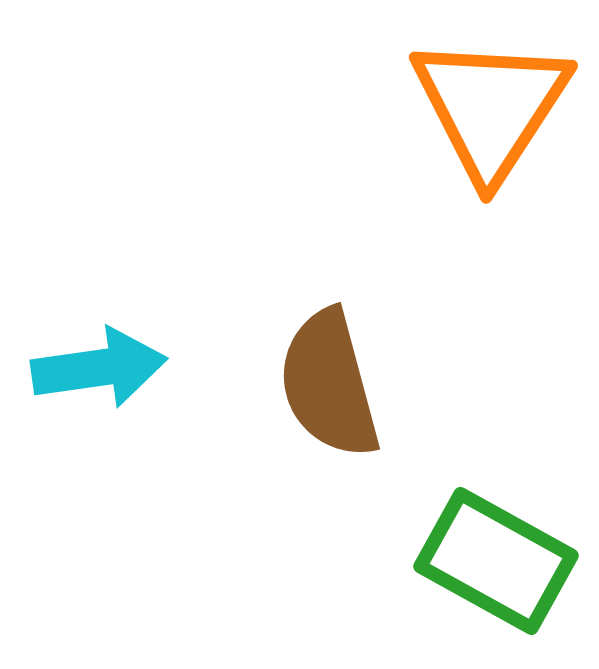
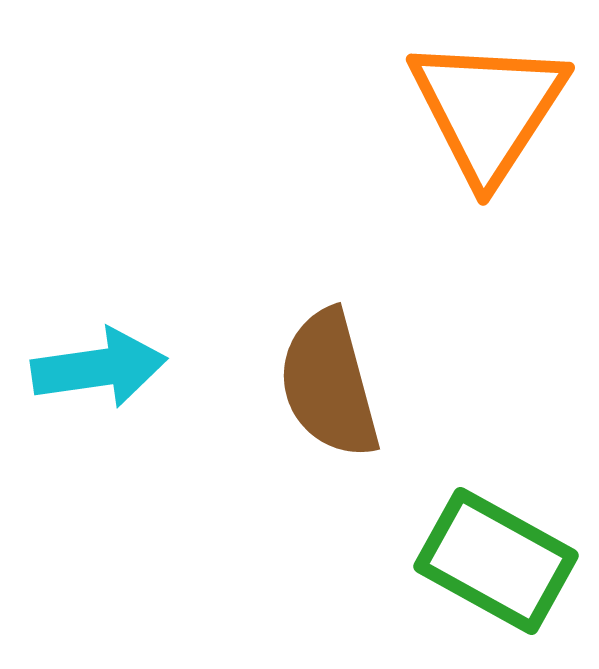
orange triangle: moved 3 px left, 2 px down
